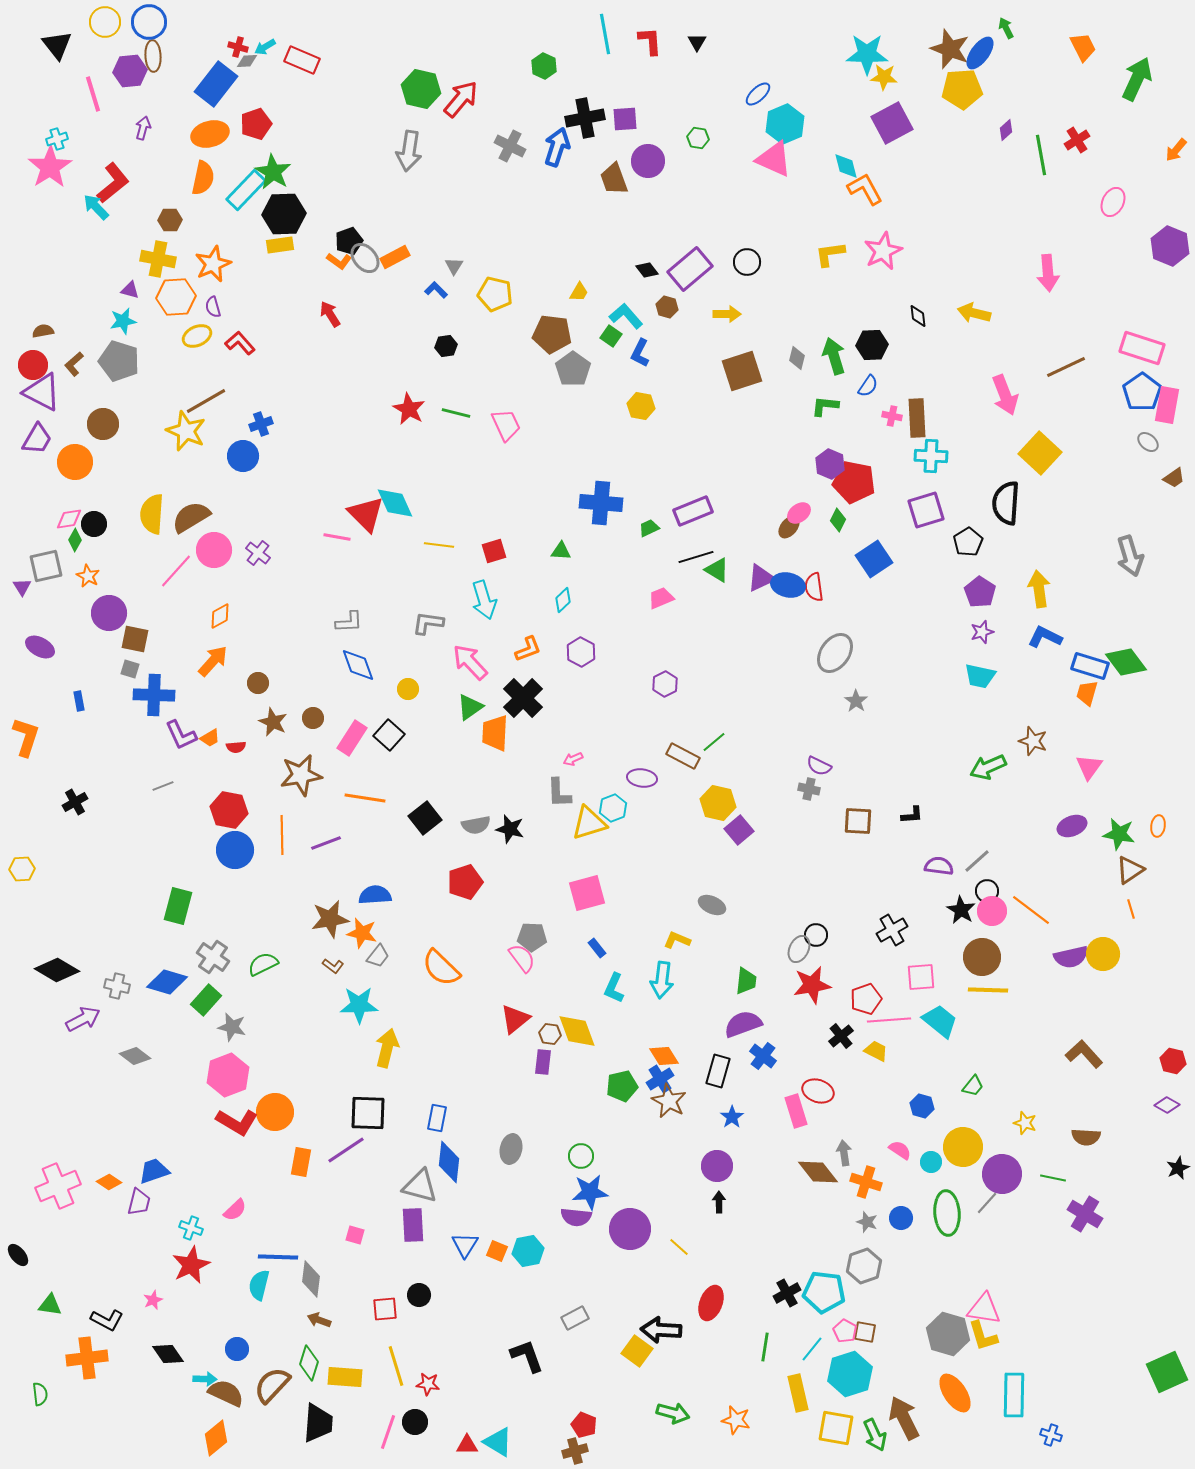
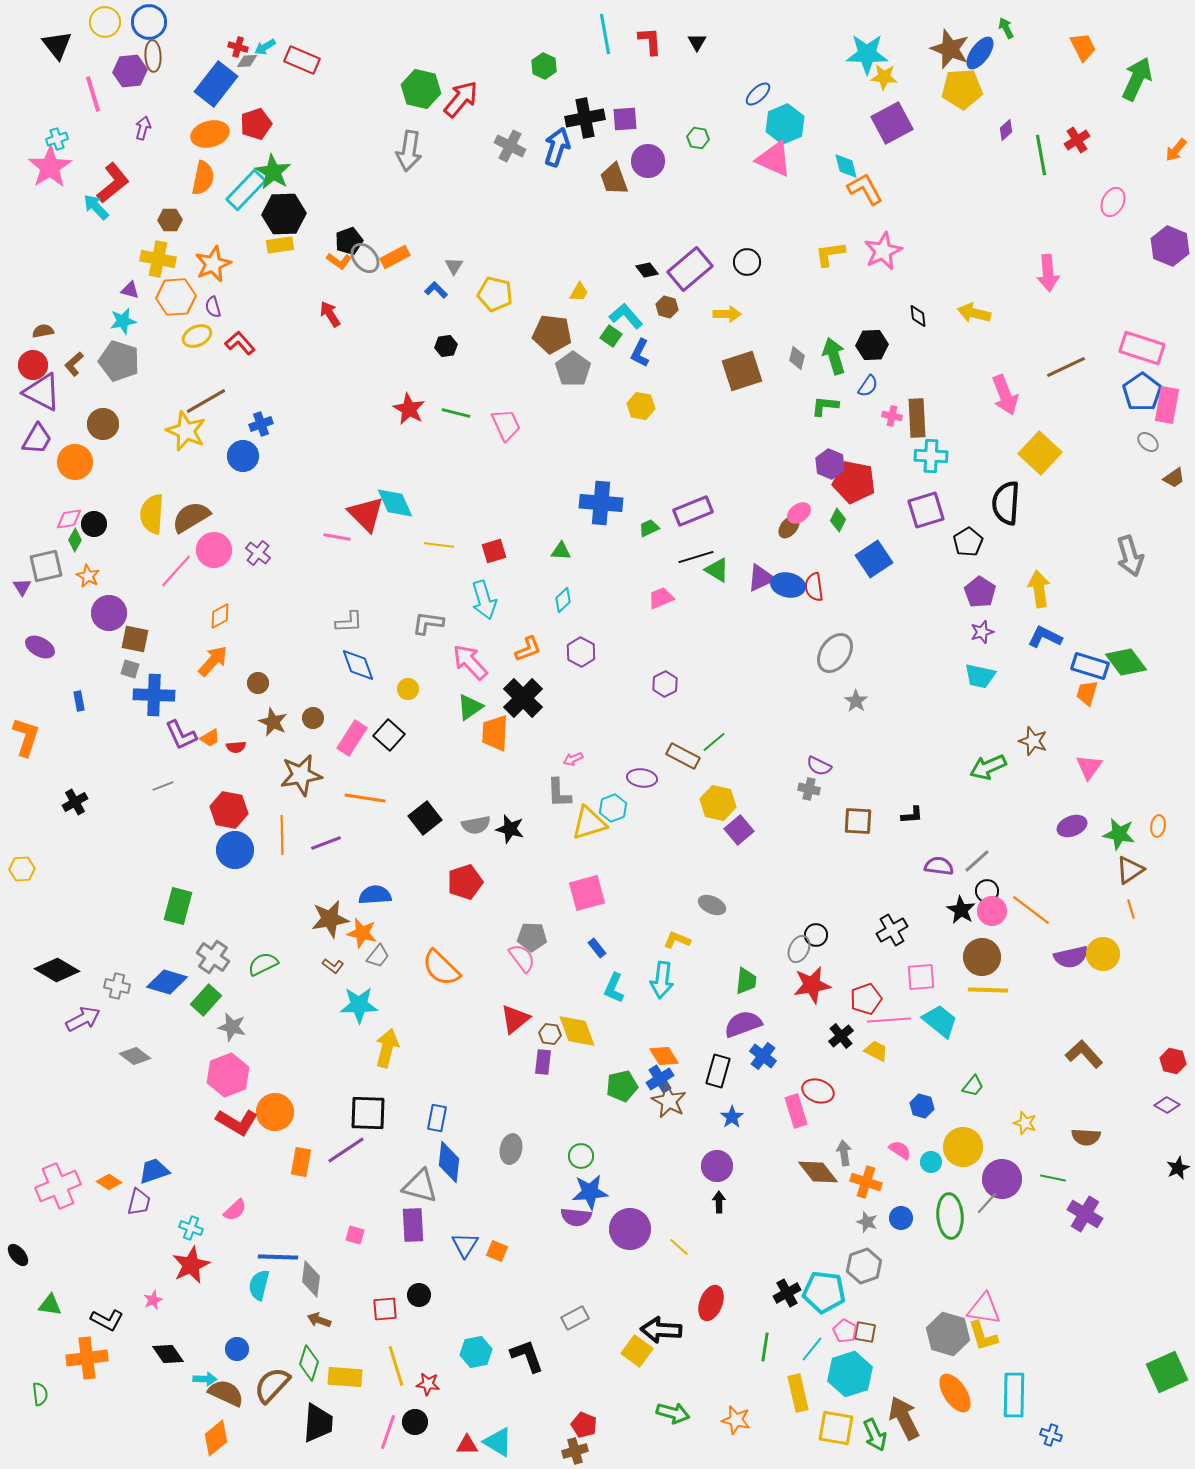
purple circle at (1002, 1174): moved 5 px down
green ellipse at (947, 1213): moved 3 px right, 3 px down
cyan hexagon at (528, 1251): moved 52 px left, 101 px down
